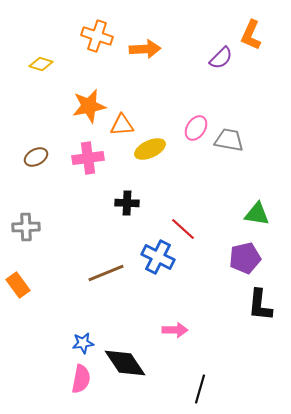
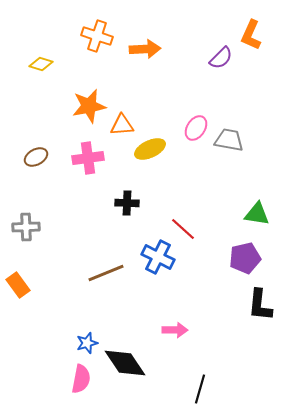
blue star: moved 4 px right; rotated 10 degrees counterclockwise
